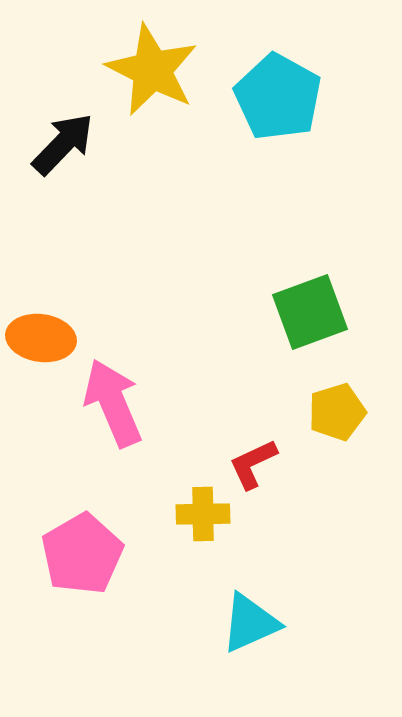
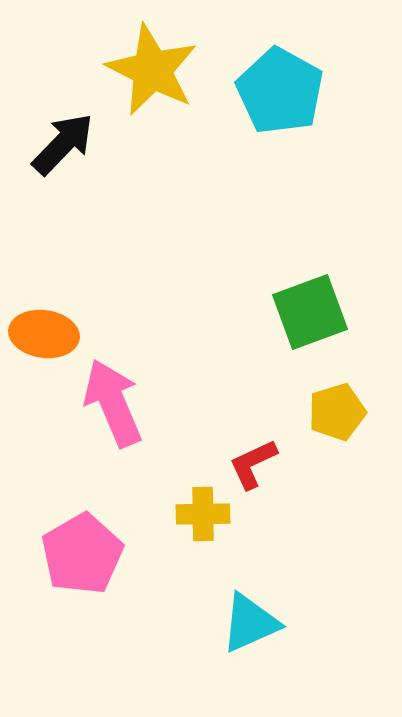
cyan pentagon: moved 2 px right, 6 px up
orange ellipse: moved 3 px right, 4 px up
